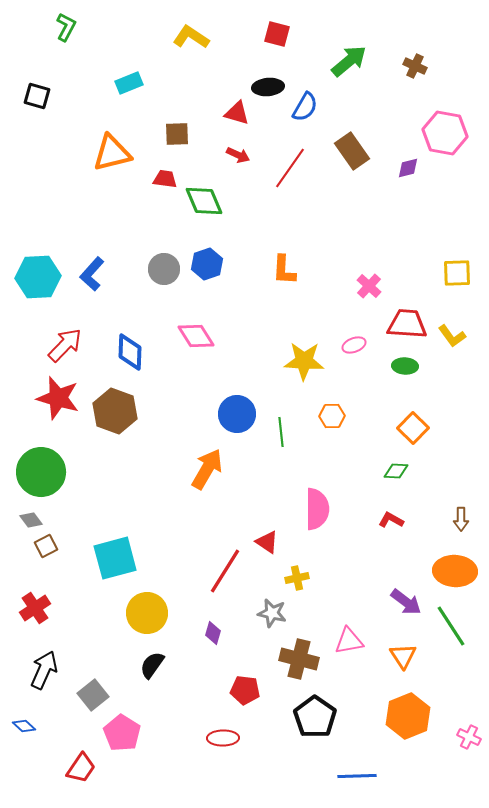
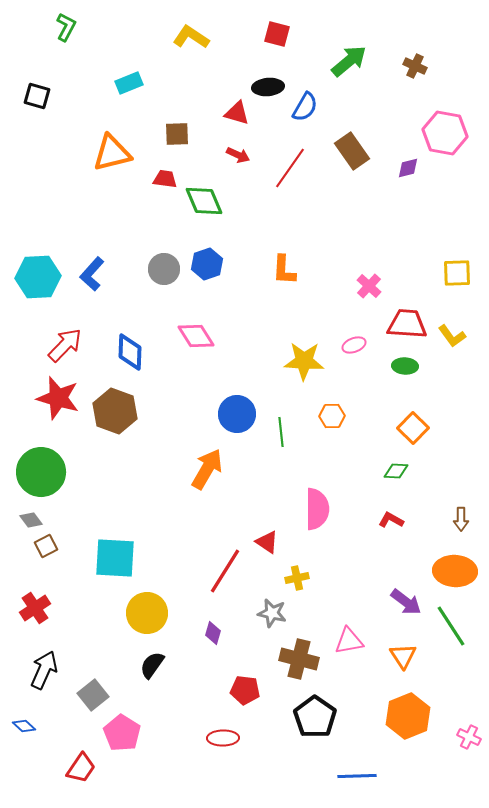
cyan square at (115, 558): rotated 18 degrees clockwise
